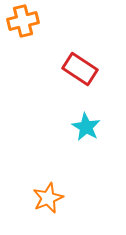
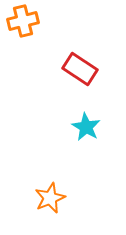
orange star: moved 2 px right
